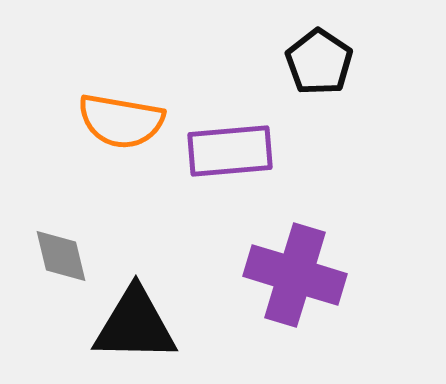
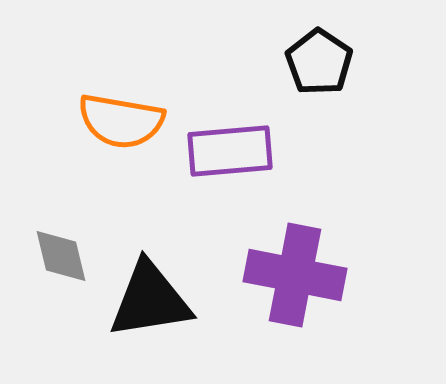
purple cross: rotated 6 degrees counterclockwise
black triangle: moved 15 px right, 25 px up; rotated 10 degrees counterclockwise
